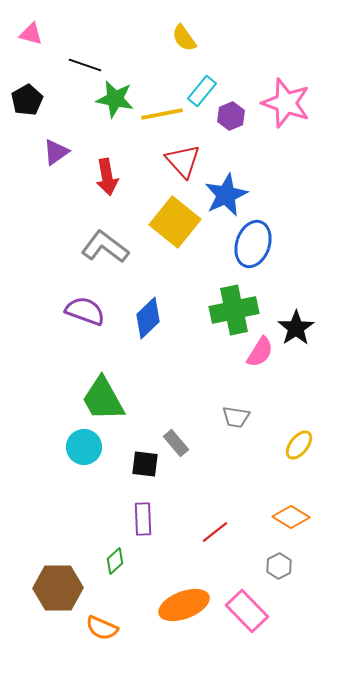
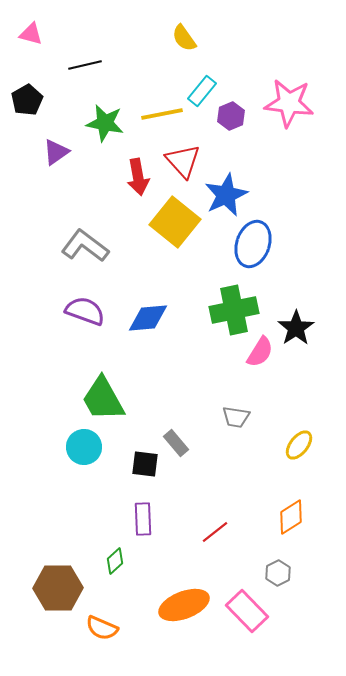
black line: rotated 32 degrees counterclockwise
green star: moved 10 px left, 24 px down
pink star: moved 3 px right; rotated 12 degrees counterclockwise
red arrow: moved 31 px right
gray L-shape: moved 20 px left, 1 px up
blue diamond: rotated 39 degrees clockwise
orange diamond: rotated 63 degrees counterclockwise
gray hexagon: moved 1 px left, 7 px down
